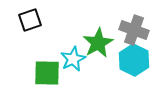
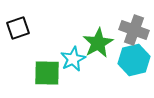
black square: moved 12 px left, 8 px down
cyan hexagon: rotated 20 degrees clockwise
